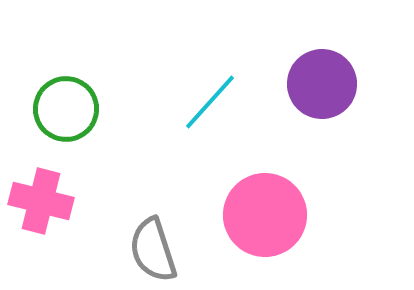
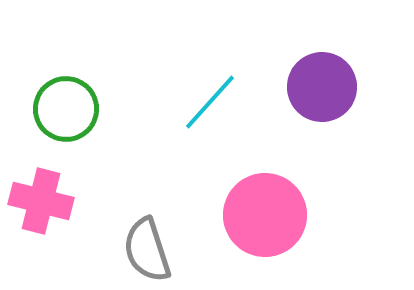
purple circle: moved 3 px down
gray semicircle: moved 6 px left
